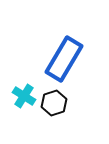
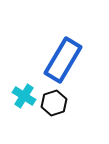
blue rectangle: moved 1 px left, 1 px down
